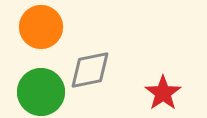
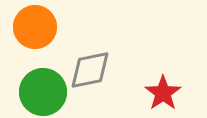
orange circle: moved 6 px left
green circle: moved 2 px right
